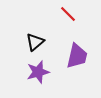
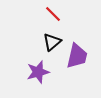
red line: moved 15 px left
black triangle: moved 17 px right
